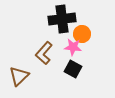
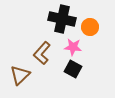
black cross: rotated 20 degrees clockwise
orange circle: moved 8 px right, 7 px up
brown L-shape: moved 2 px left
brown triangle: moved 1 px right, 1 px up
